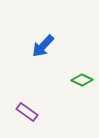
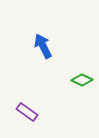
blue arrow: rotated 110 degrees clockwise
